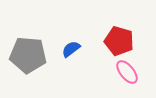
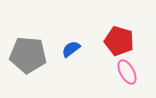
pink ellipse: rotated 10 degrees clockwise
